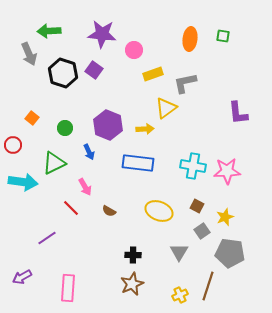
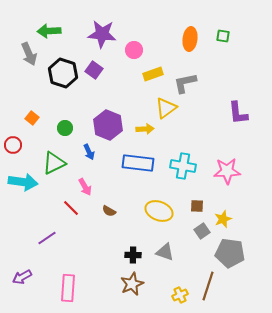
cyan cross: moved 10 px left
brown square: rotated 24 degrees counterclockwise
yellow star: moved 2 px left, 2 px down
gray triangle: moved 14 px left; rotated 42 degrees counterclockwise
